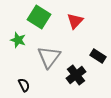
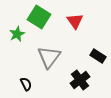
red triangle: rotated 18 degrees counterclockwise
green star: moved 1 px left, 6 px up; rotated 28 degrees clockwise
black cross: moved 4 px right, 5 px down
black semicircle: moved 2 px right, 1 px up
